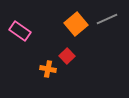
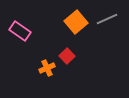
orange square: moved 2 px up
orange cross: moved 1 px left, 1 px up; rotated 35 degrees counterclockwise
